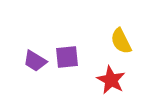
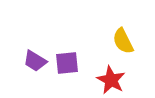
yellow semicircle: moved 2 px right
purple square: moved 6 px down
